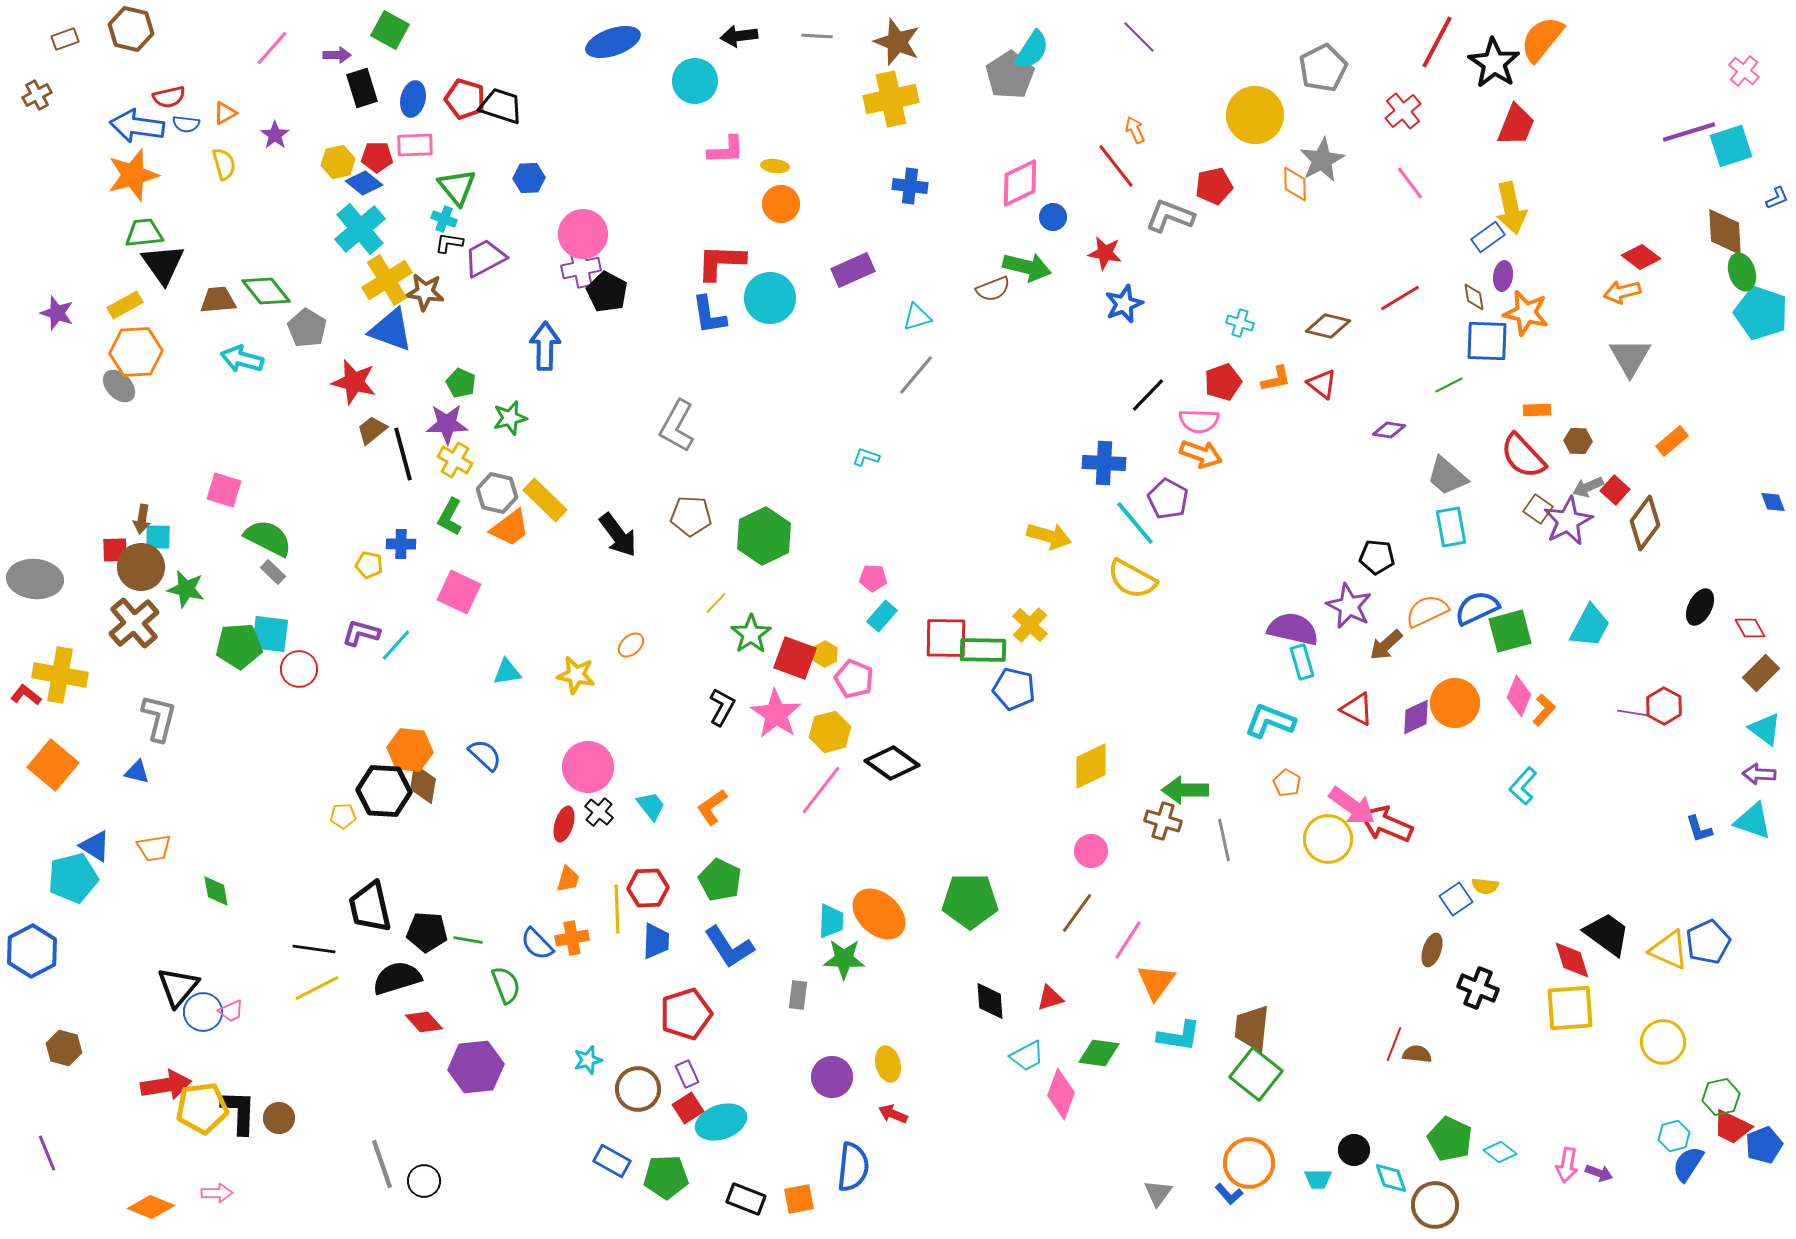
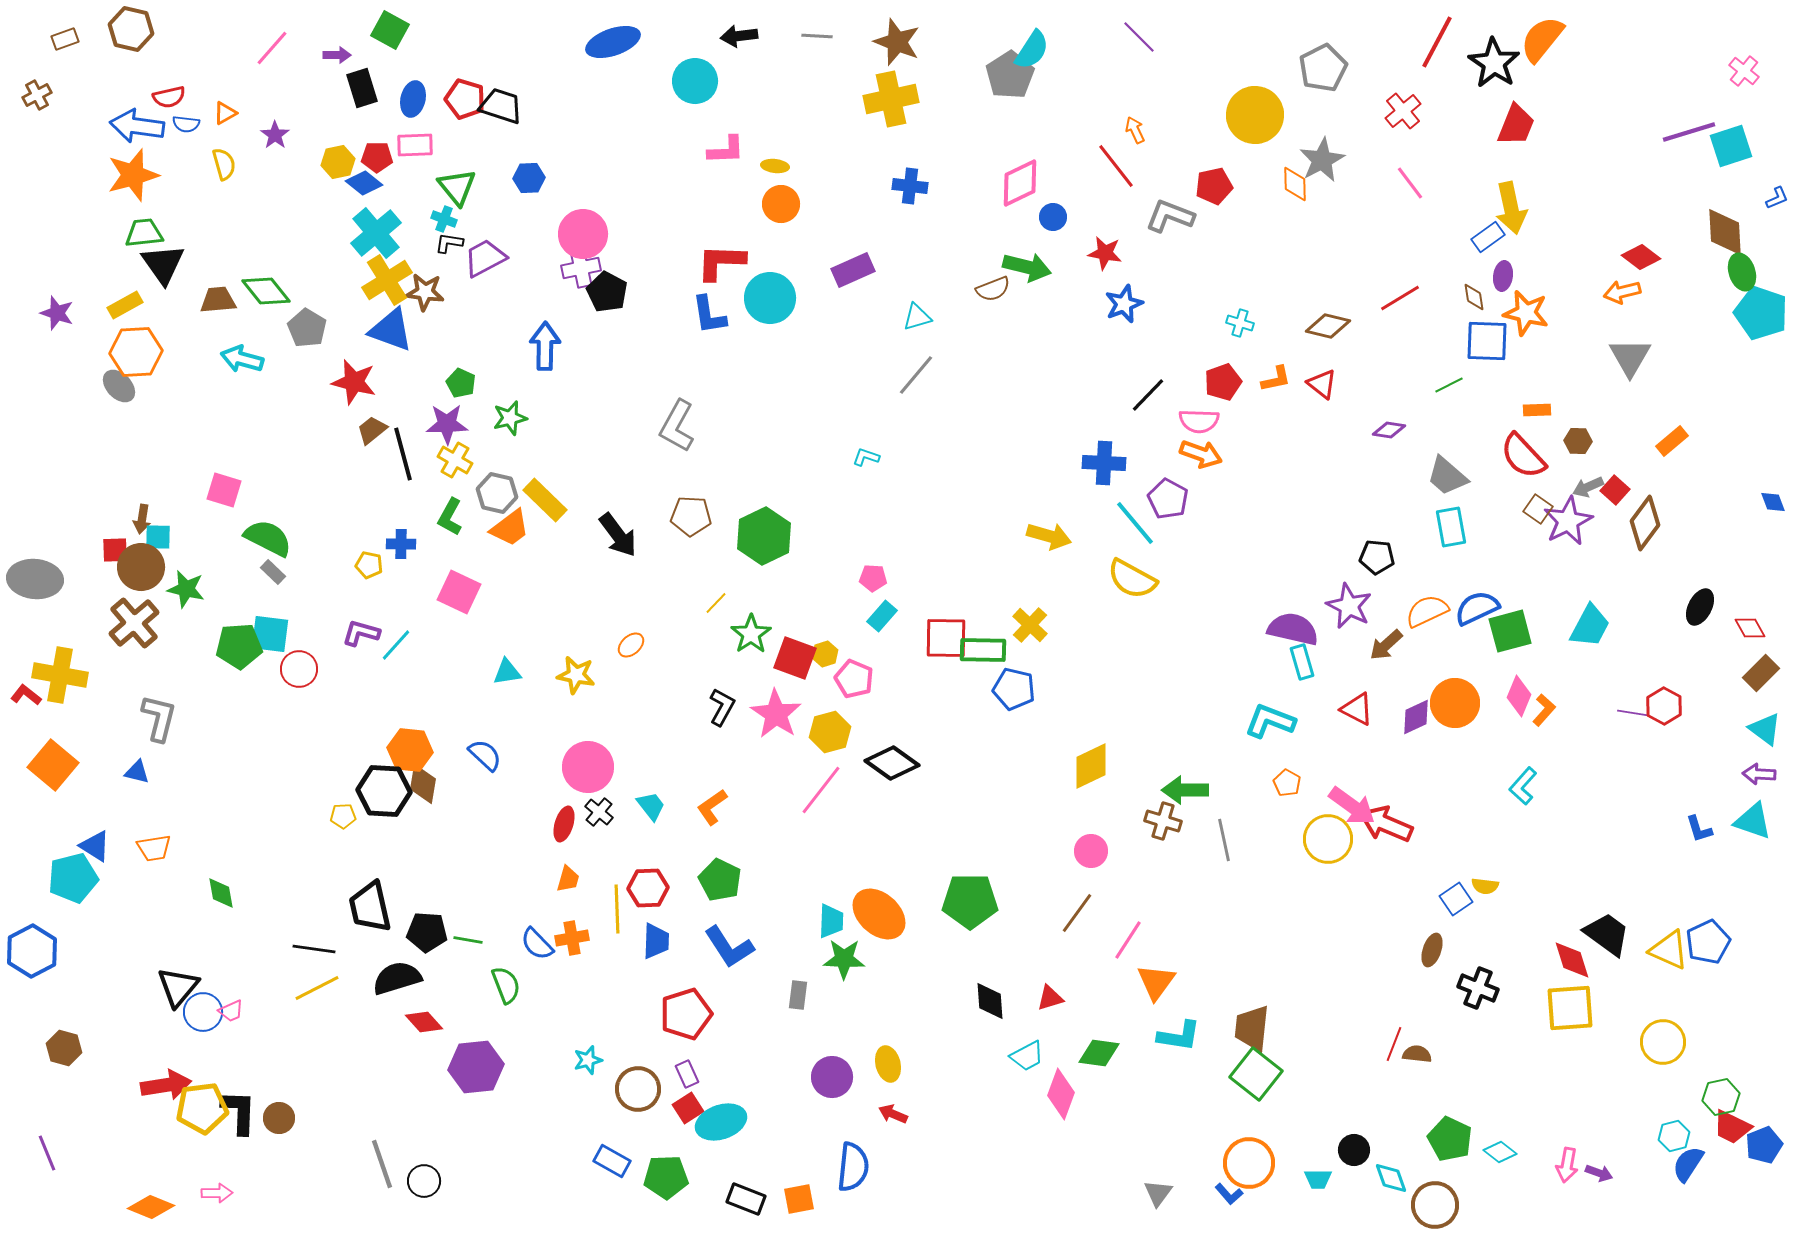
cyan cross at (360, 229): moved 16 px right, 4 px down
yellow hexagon at (825, 654): rotated 10 degrees clockwise
green diamond at (216, 891): moved 5 px right, 2 px down
